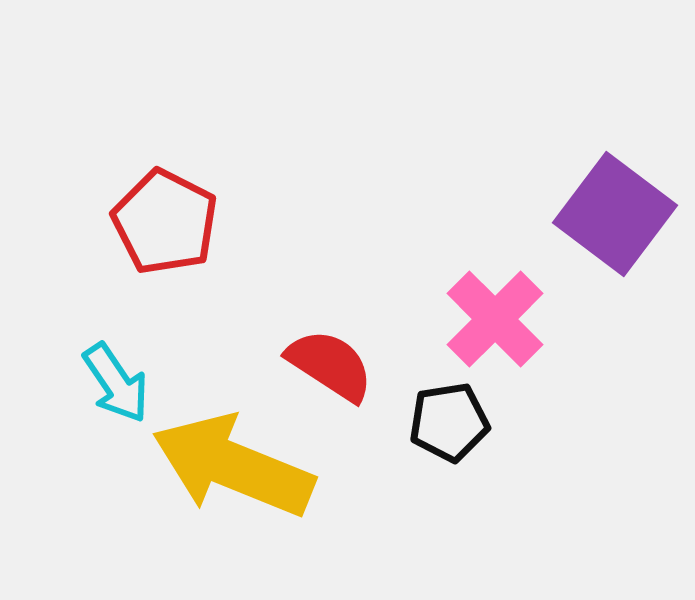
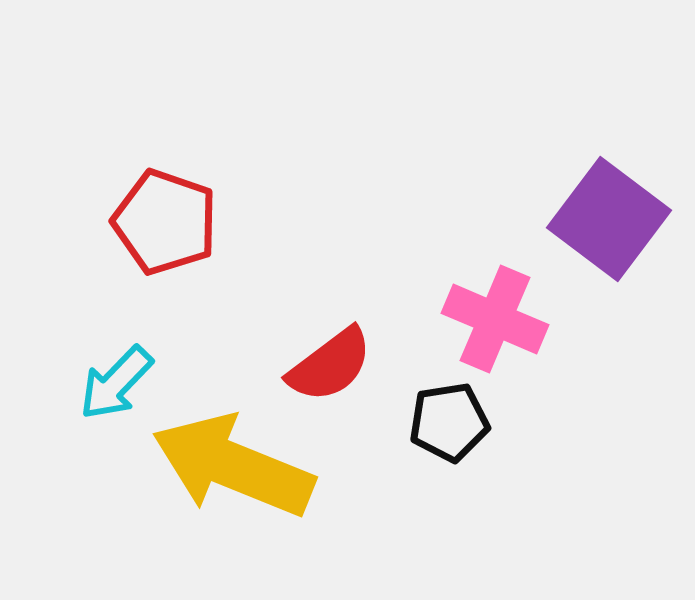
purple square: moved 6 px left, 5 px down
red pentagon: rotated 8 degrees counterclockwise
pink cross: rotated 22 degrees counterclockwise
red semicircle: rotated 110 degrees clockwise
cyan arrow: rotated 78 degrees clockwise
